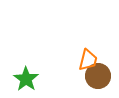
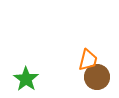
brown circle: moved 1 px left, 1 px down
